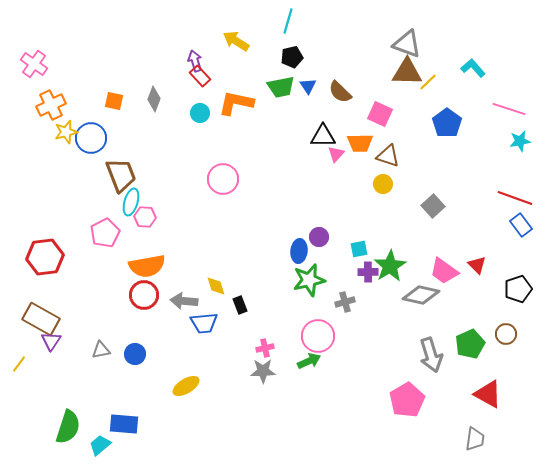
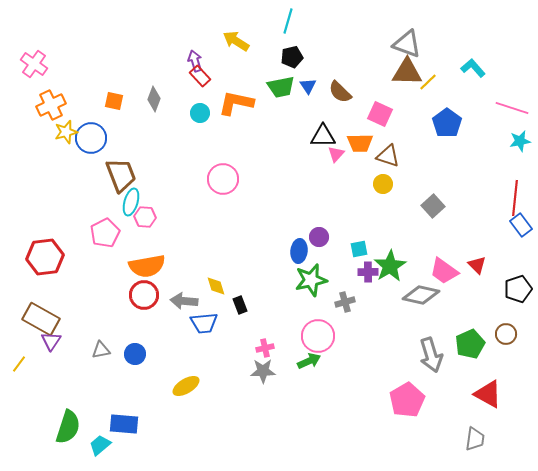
pink line at (509, 109): moved 3 px right, 1 px up
red line at (515, 198): rotated 76 degrees clockwise
green star at (309, 280): moved 2 px right
